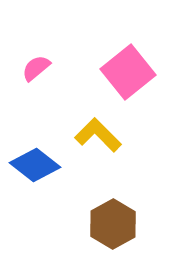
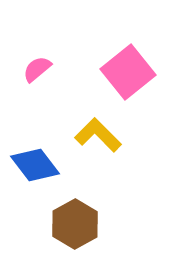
pink semicircle: moved 1 px right, 1 px down
blue diamond: rotated 15 degrees clockwise
brown hexagon: moved 38 px left
